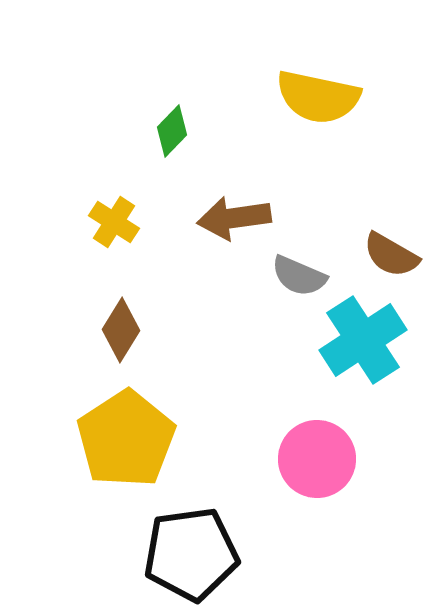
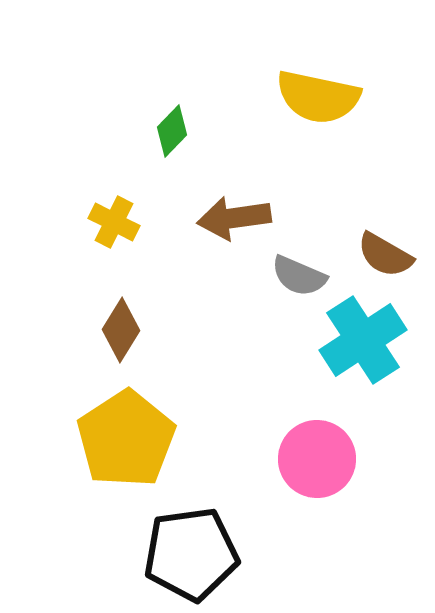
yellow cross: rotated 6 degrees counterclockwise
brown semicircle: moved 6 px left
